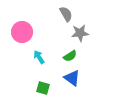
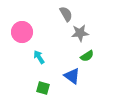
green semicircle: moved 17 px right
blue triangle: moved 2 px up
